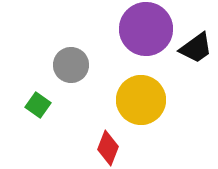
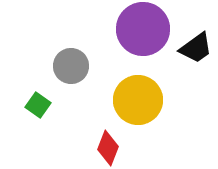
purple circle: moved 3 px left
gray circle: moved 1 px down
yellow circle: moved 3 px left
